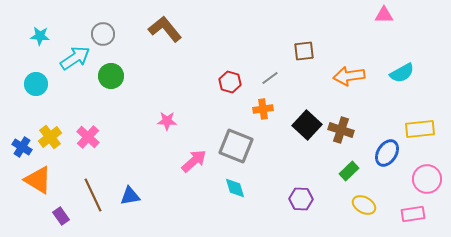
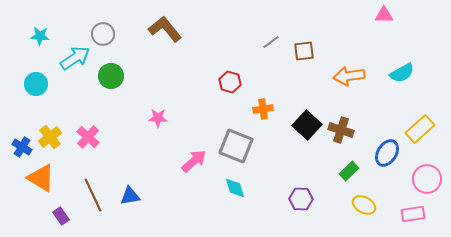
gray line: moved 1 px right, 36 px up
pink star: moved 9 px left, 3 px up
yellow rectangle: rotated 36 degrees counterclockwise
orange triangle: moved 3 px right, 2 px up
